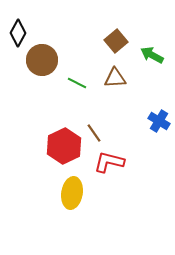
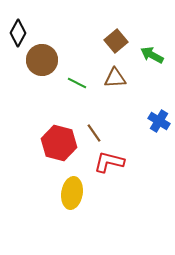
red hexagon: moved 5 px left, 3 px up; rotated 20 degrees counterclockwise
